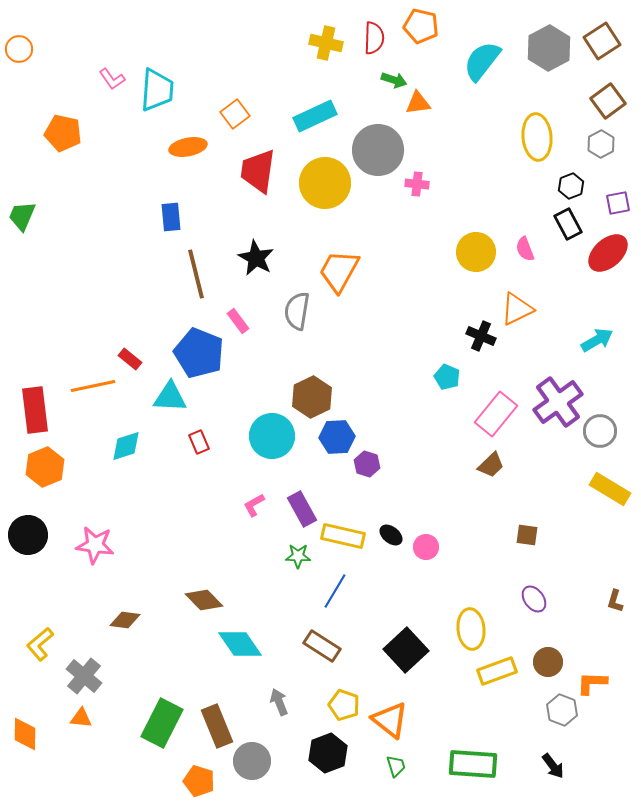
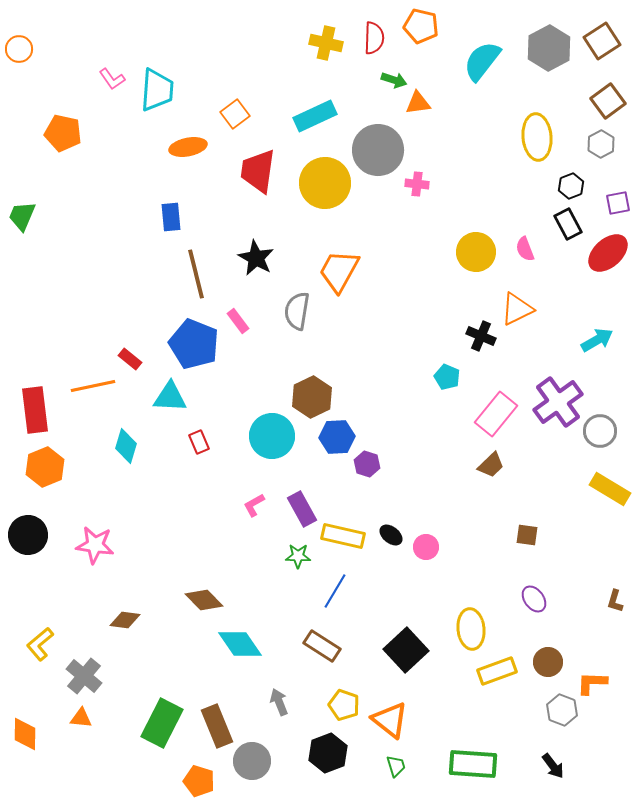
blue pentagon at (199, 353): moved 5 px left, 9 px up
cyan diamond at (126, 446): rotated 56 degrees counterclockwise
